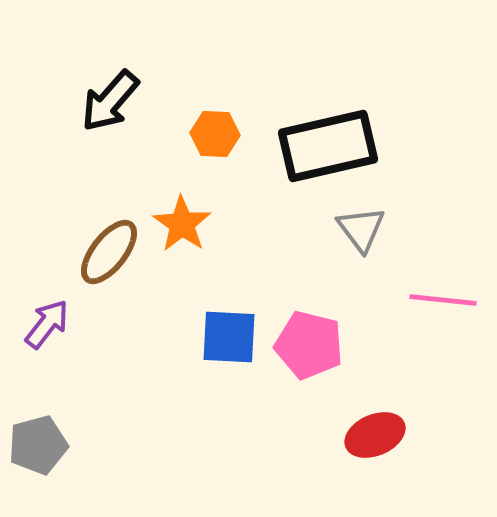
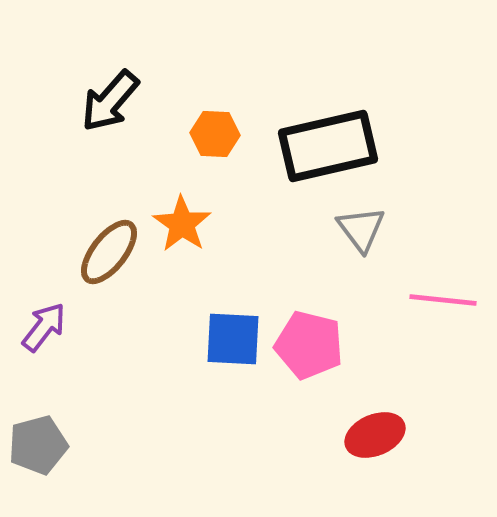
purple arrow: moved 3 px left, 3 px down
blue square: moved 4 px right, 2 px down
